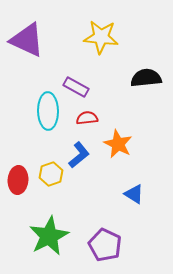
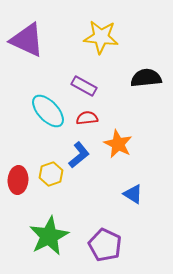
purple rectangle: moved 8 px right, 1 px up
cyan ellipse: rotated 42 degrees counterclockwise
blue triangle: moved 1 px left
